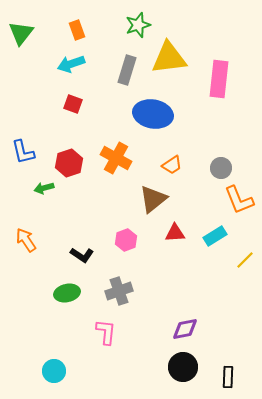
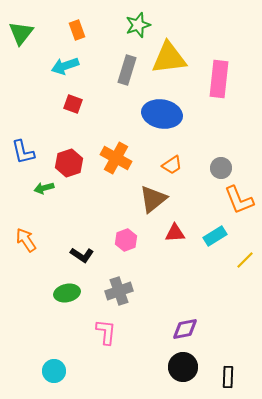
cyan arrow: moved 6 px left, 2 px down
blue ellipse: moved 9 px right
